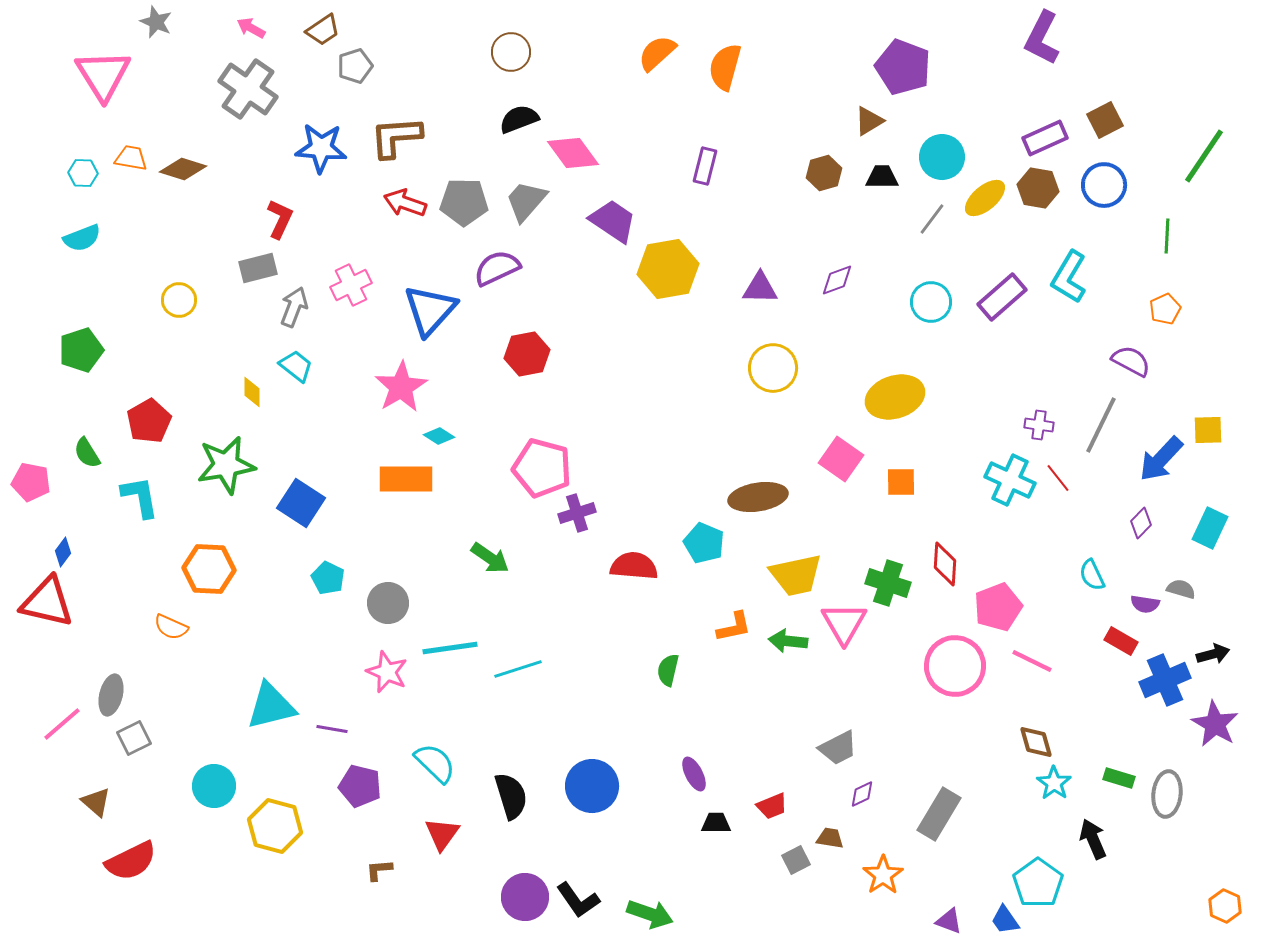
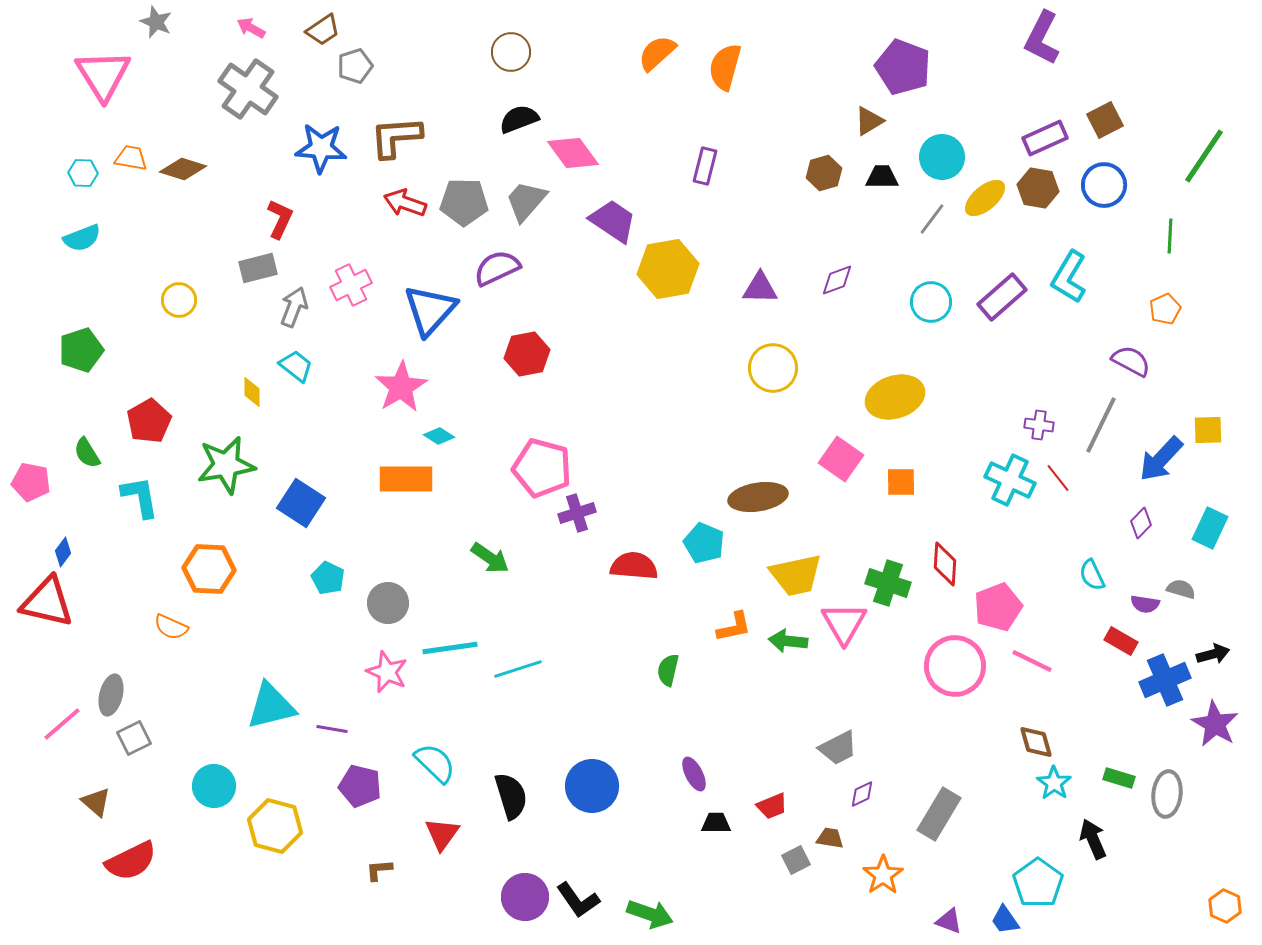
green line at (1167, 236): moved 3 px right
